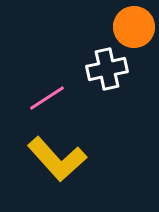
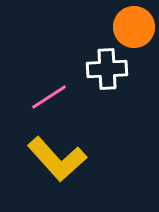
white cross: rotated 9 degrees clockwise
pink line: moved 2 px right, 1 px up
